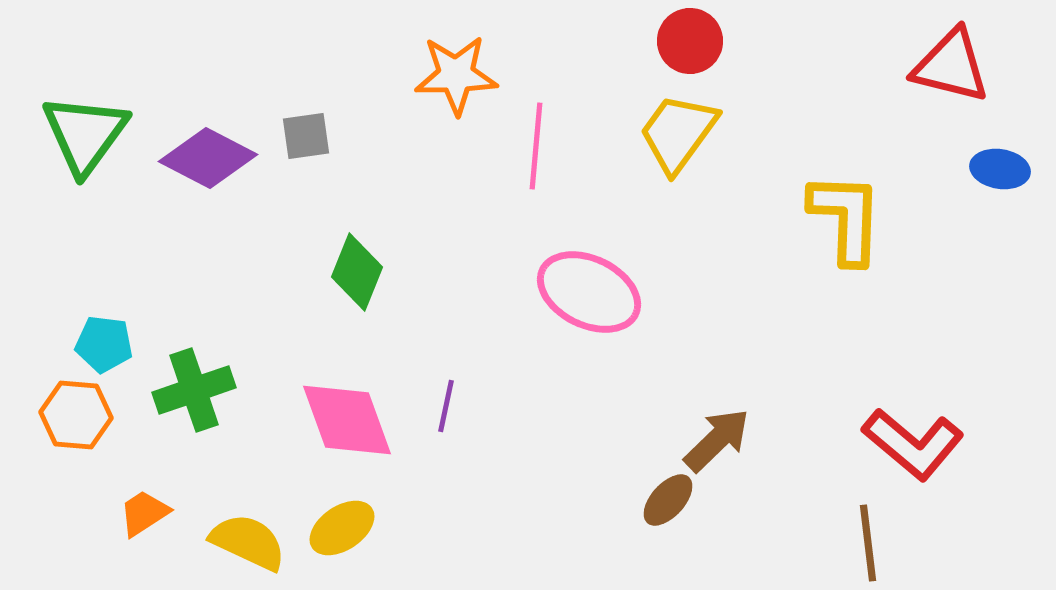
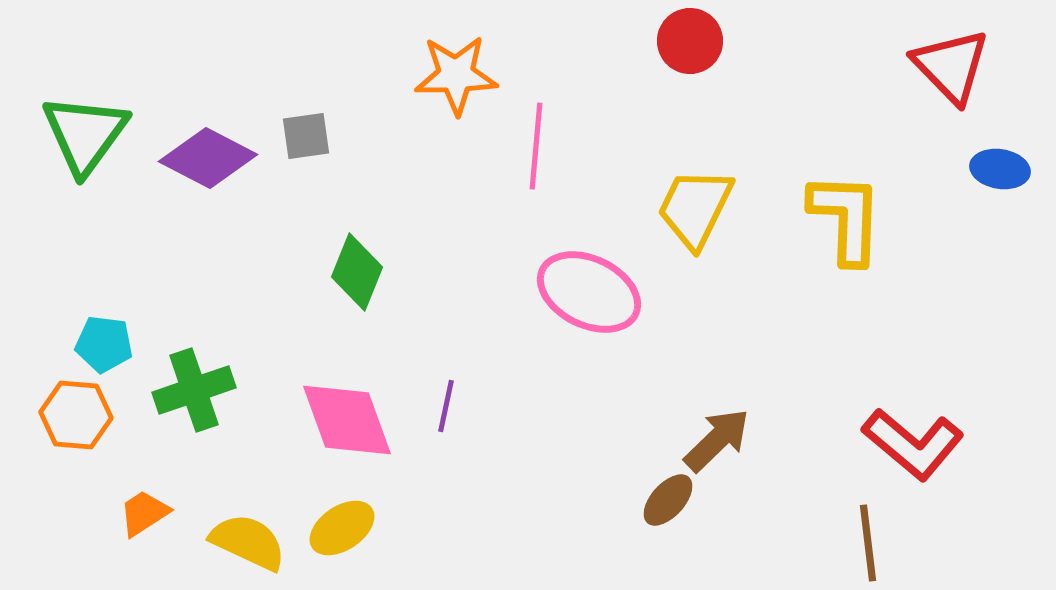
red triangle: rotated 32 degrees clockwise
yellow trapezoid: moved 17 px right, 75 px down; rotated 10 degrees counterclockwise
